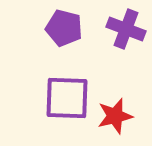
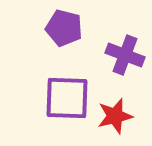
purple cross: moved 1 px left, 26 px down
